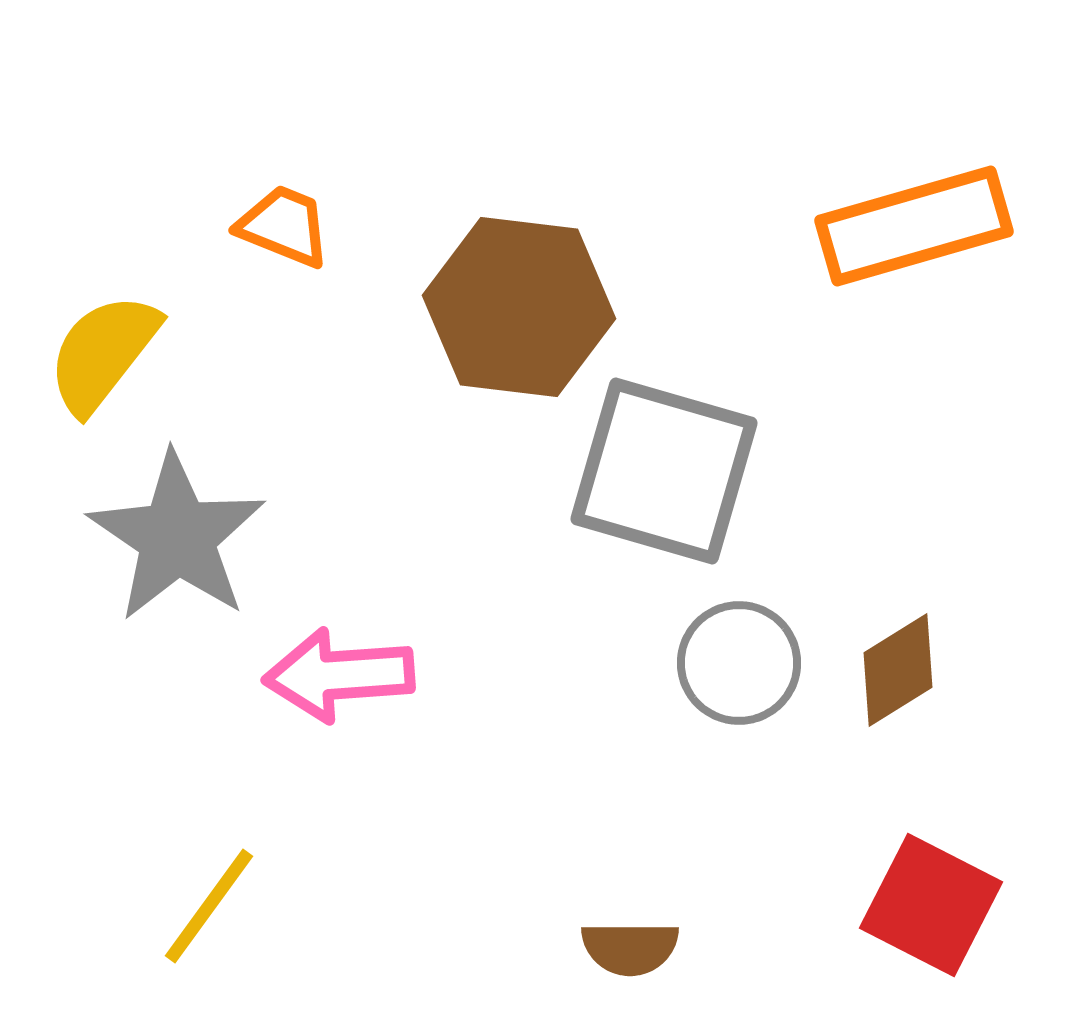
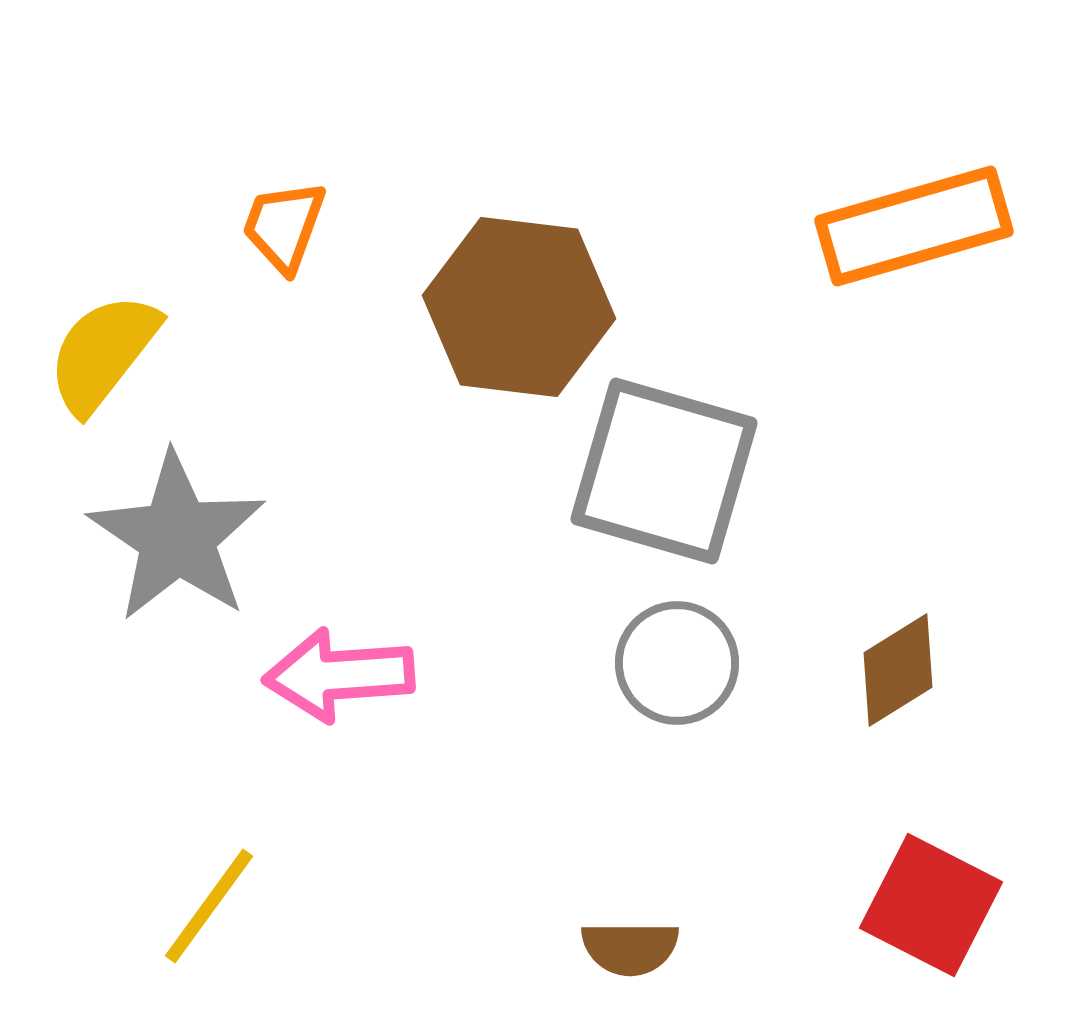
orange trapezoid: rotated 92 degrees counterclockwise
gray circle: moved 62 px left
